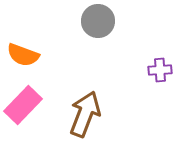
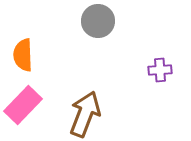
orange semicircle: rotated 68 degrees clockwise
